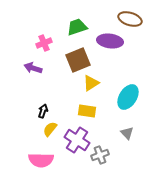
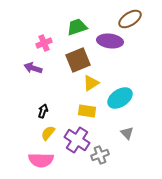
brown ellipse: rotated 50 degrees counterclockwise
cyan ellipse: moved 8 px left, 1 px down; rotated 25 degrees clockwise
yellow semicircle: moved 2 px left, 4 px down
